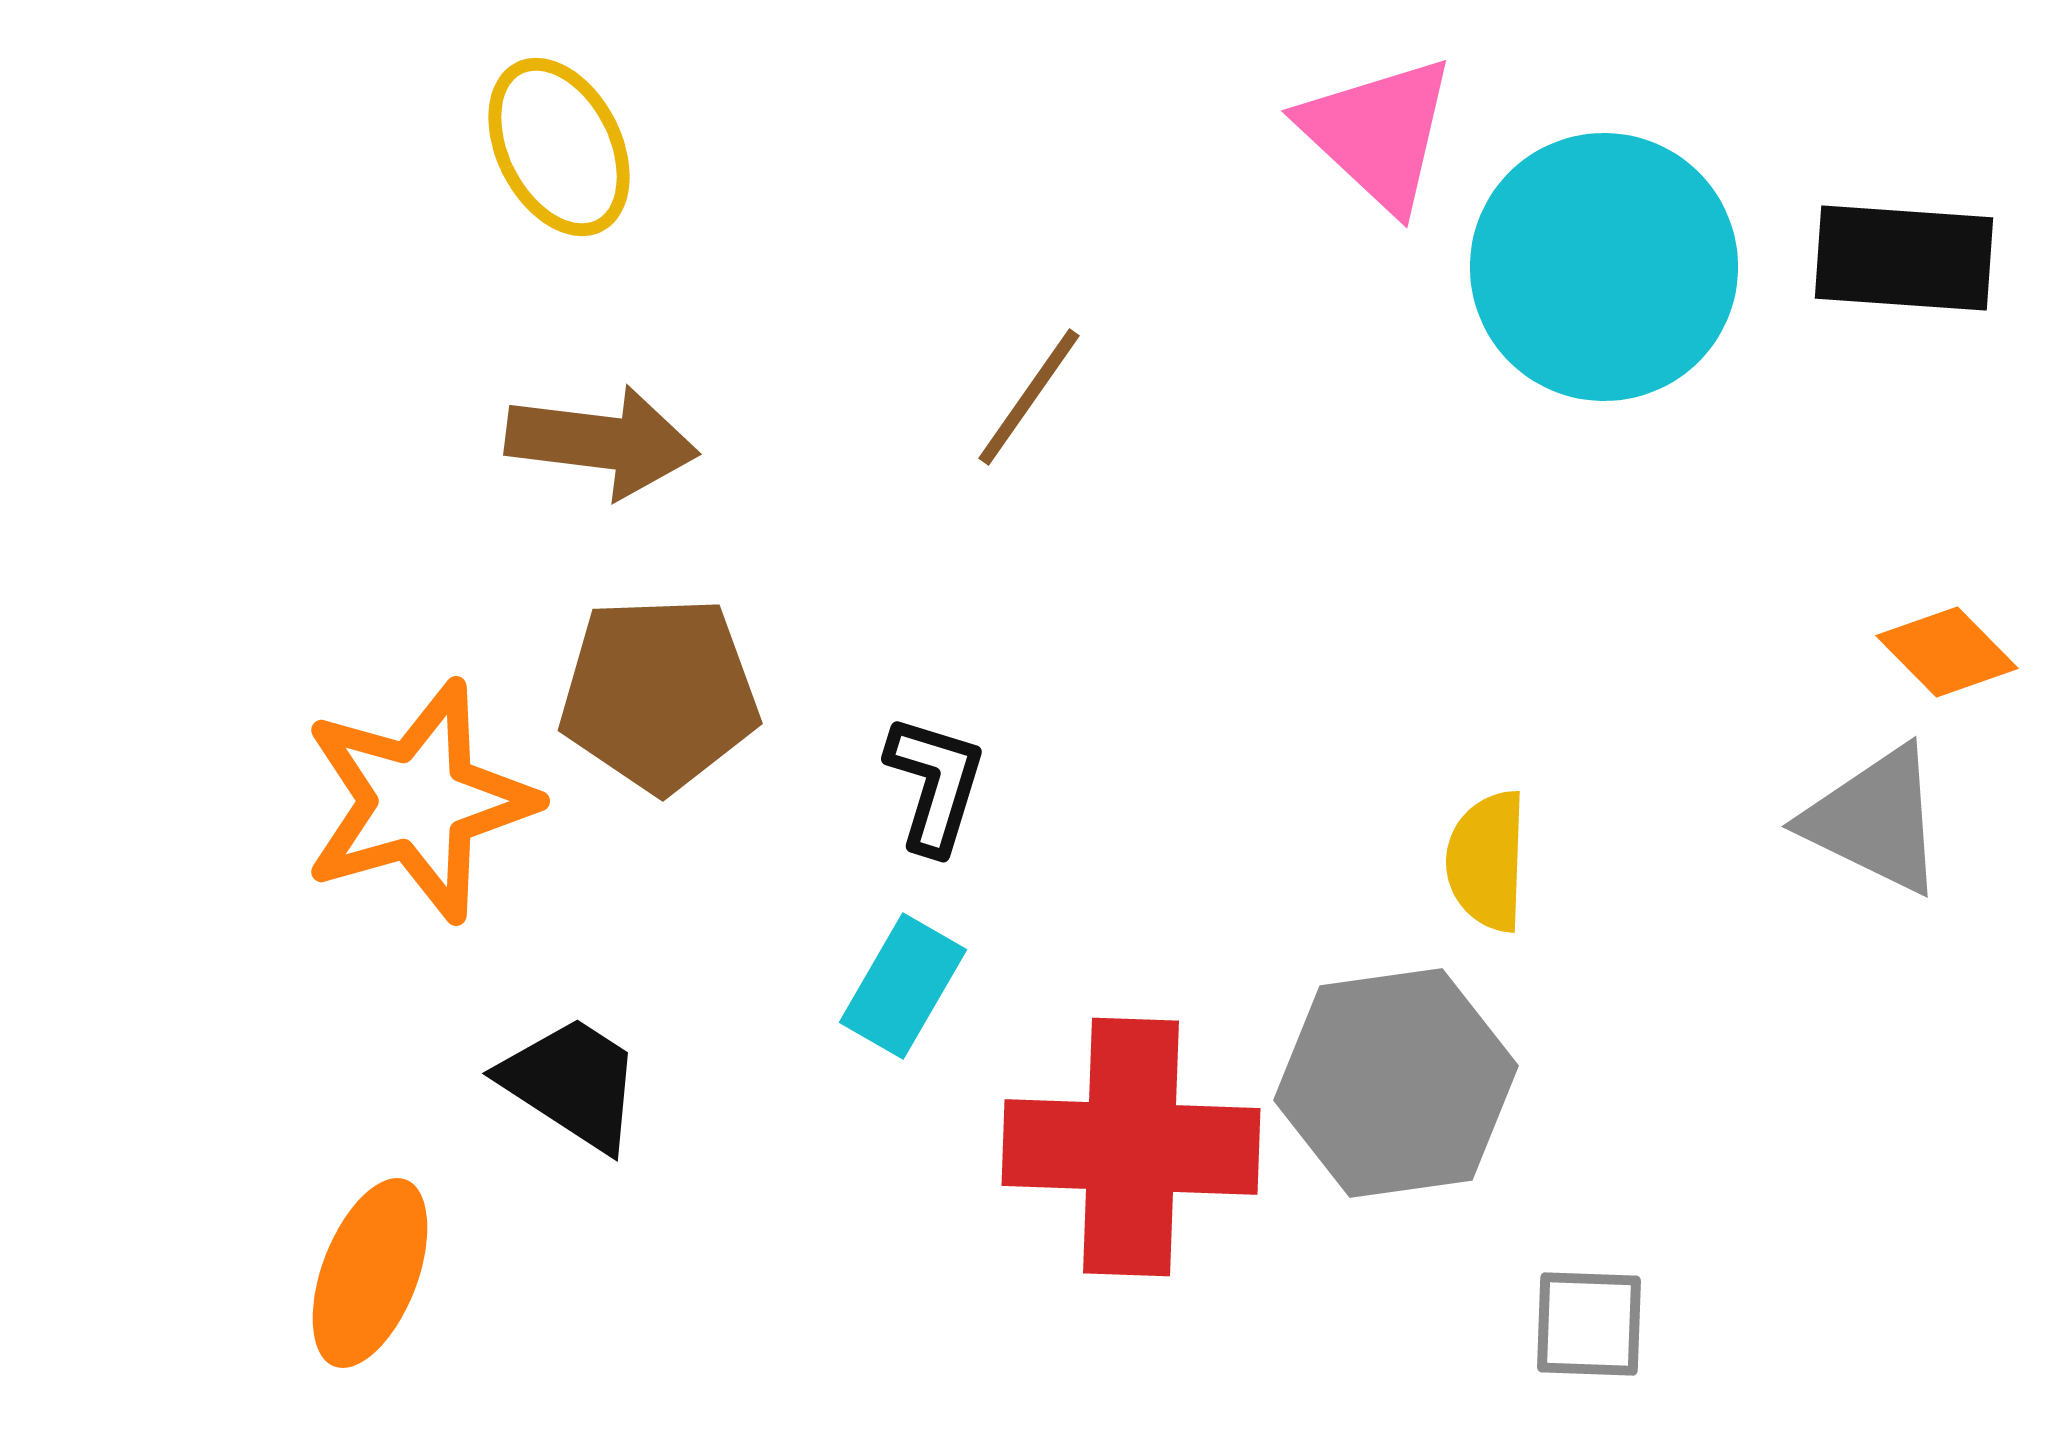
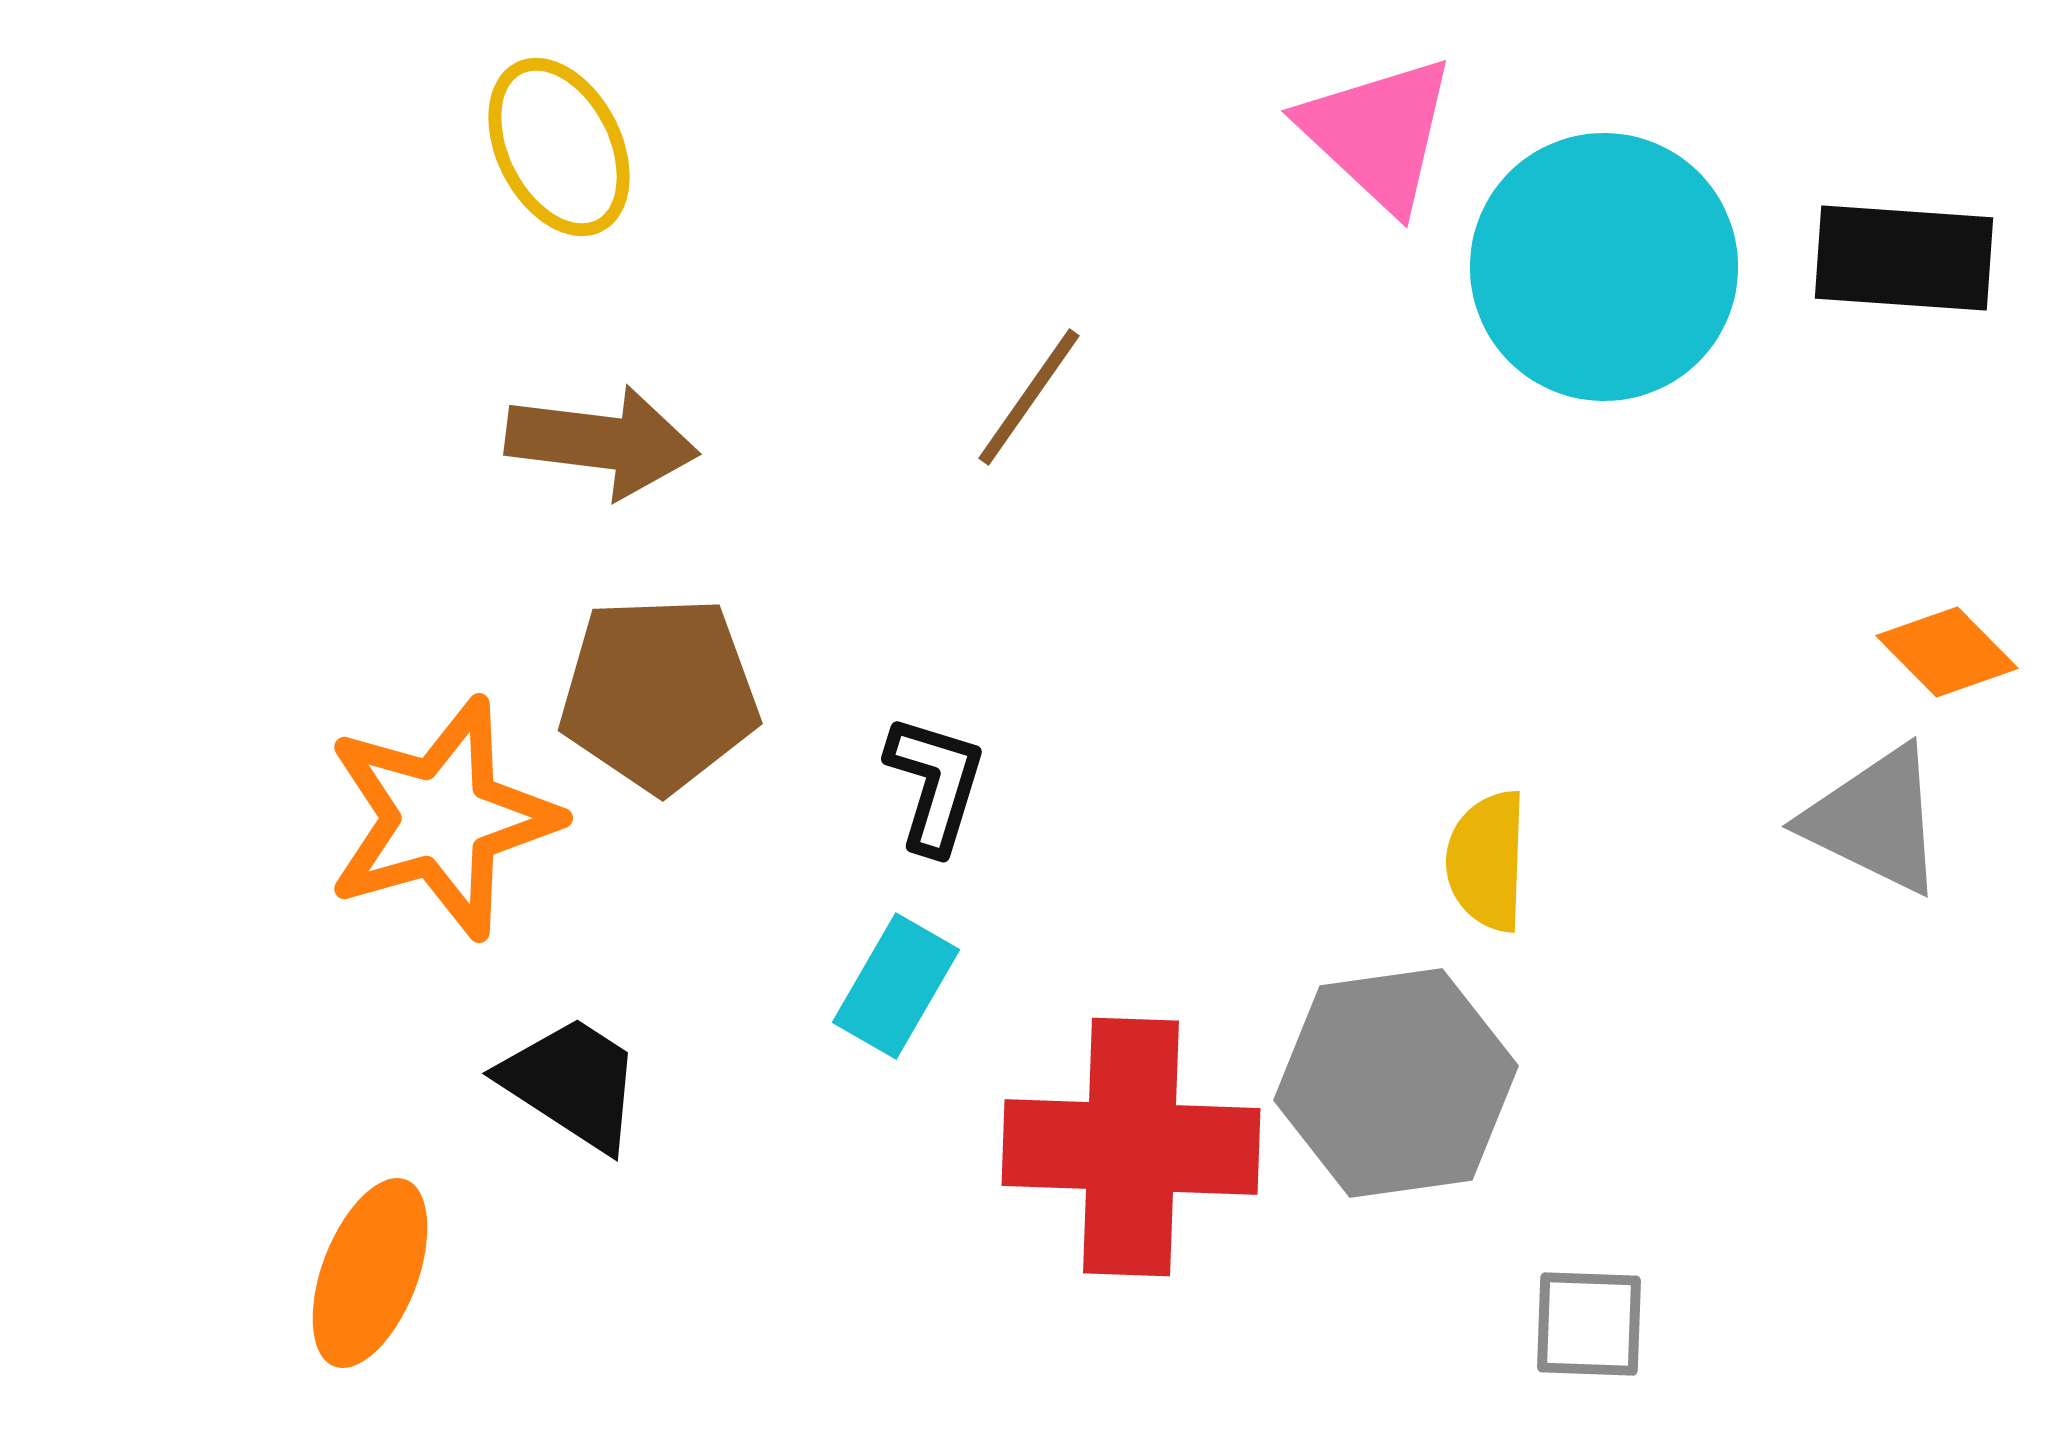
orange star: moved 23 px right, 17 px down
cyan rectangle: moved 7 px left
